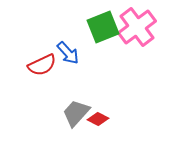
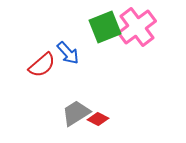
green square: moved 2 px right
red semicircle: rotated 16 degrees counterclockwise
gray trapezoid: rotated 16 degrees clockwise
